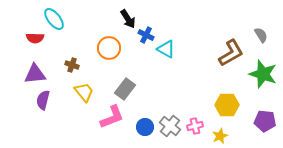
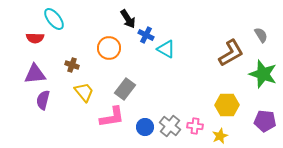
pink L-shape: rotated 12 degrees clockwise
pink cross: rotated 21 degrees clockwise
